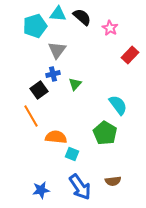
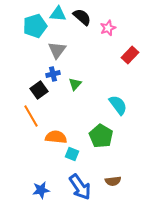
pink star: moved 2 px left; rotated 21 degrees clockwise
green pentagon: moved 4 px left, 3 px down
